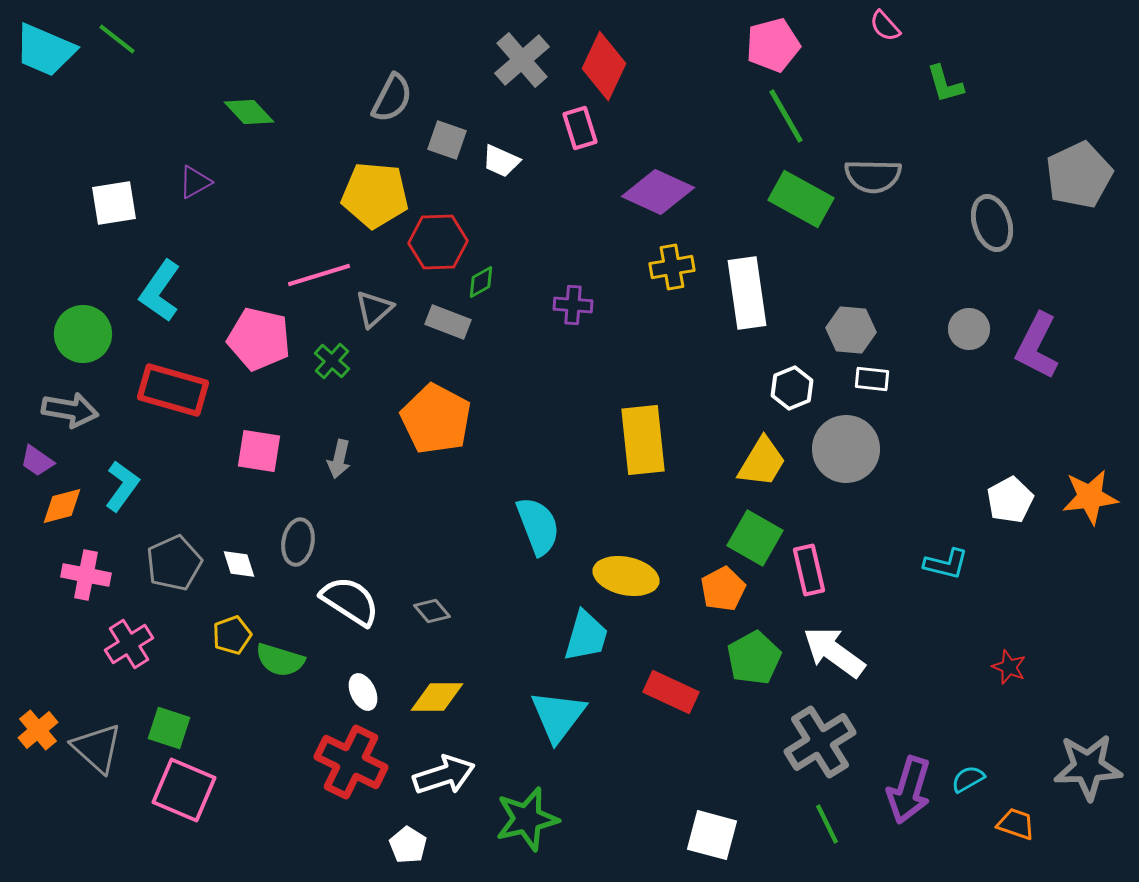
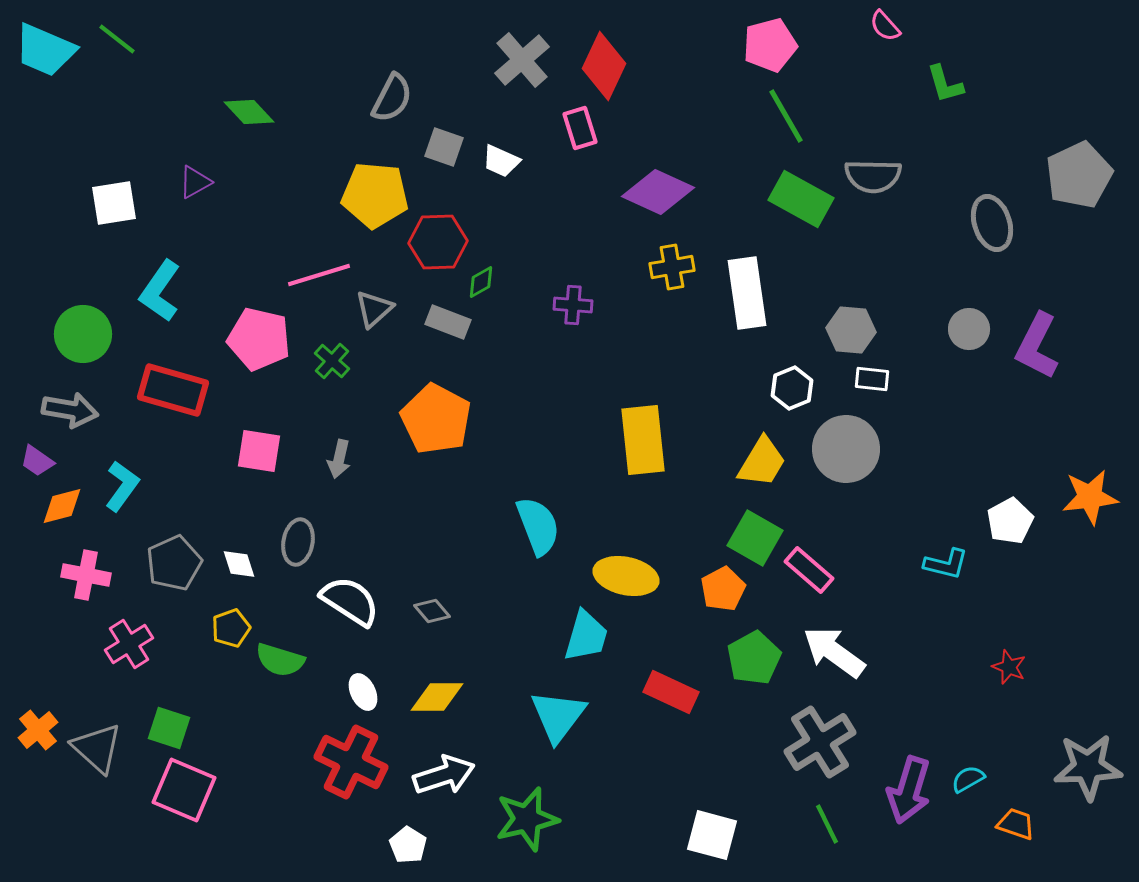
pink pentagon at (773, 45): moved 3 px left
gray square at (447, 140): moved 3 px left, 7 px down
white pentagon at (1010, 500): moved 21 px down
pink rectangle at (809, 570): rotated 36 degrees counterclockwise
yellow pentagon at (232, 635): moved 1 px left, 7 px up
